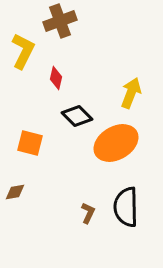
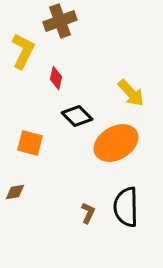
yellow arrow: rotated 116 degrees clockwise
